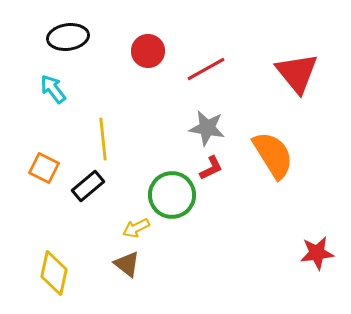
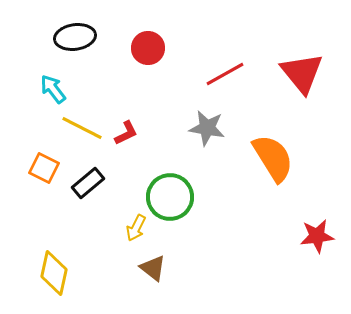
black ellipse: moved 7 px right
red circle: moved 3 px up
red line: moved 19 px right, 5 px down
red triangle: moved 5 px right
yellow line: moved 21 px left, 11 px up; rotated 57 degrees counterclockwise
orange semicircle: moved 3 px down
red L-shape: moved 85 px left, 35 px up
black rectangle: moved 3 px up
green circle: moved 2 px left, 2 px down
yellow arrow: rotated 36 degrees counterclockwise
red star: moved 17 px up
brown triangle: moved 26 px right, 4 px down
